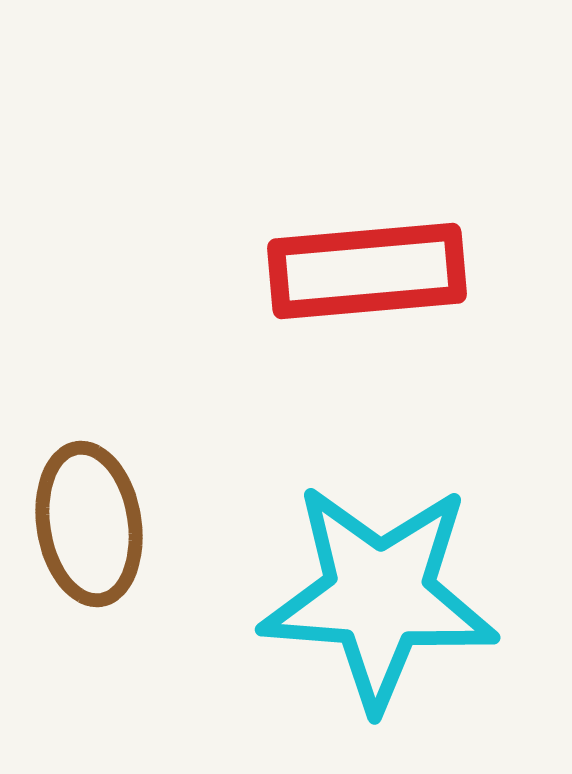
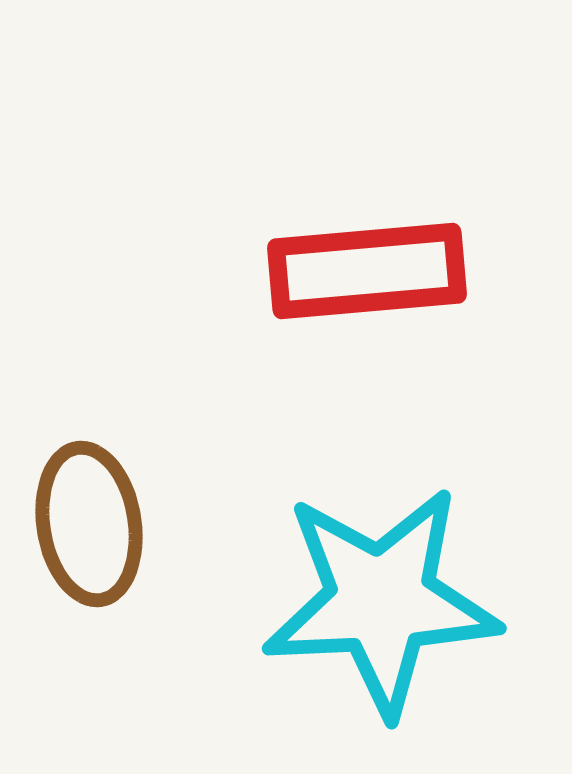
cyan star: moved 2 px right, 5 px down; rotated 7 degrees counterclockwise
